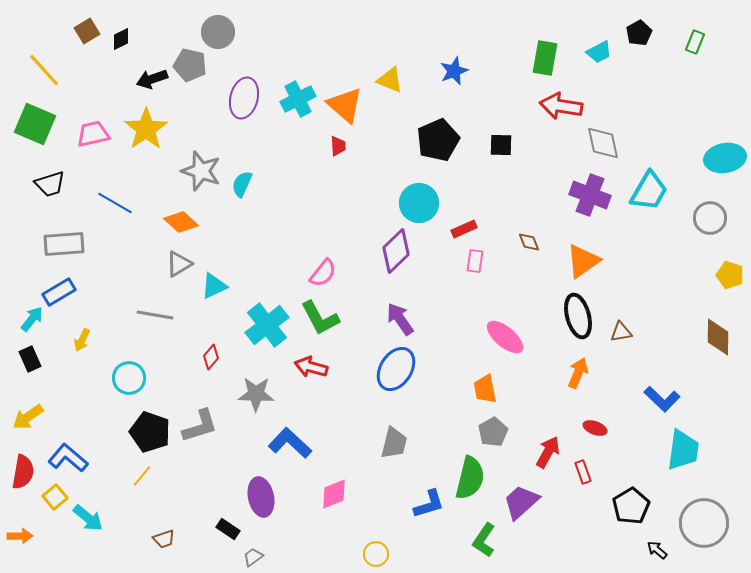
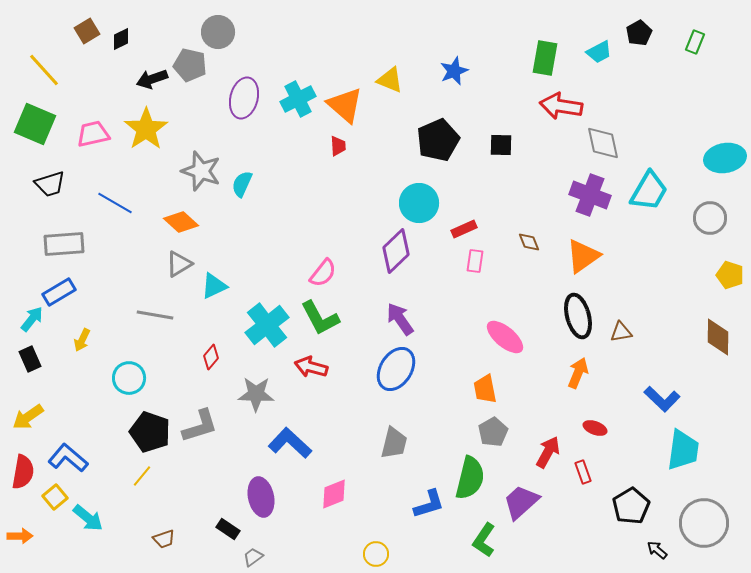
orange triangle at (583, 261): moved 5 px up
